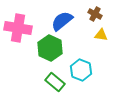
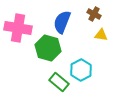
brown cross: moved 1 px left
blue semicircle: moved 1 px down; rotated 30 degrees counterclockwise
green hexagon: moved 2 px left; rotated 10 degrees counterclockwise
cyan hexagon: rotated 10 degrees clockwise
green rectangle: moved 4 px right
